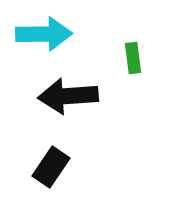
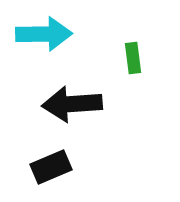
black arrow: moved 4 px right, 8 px down
black rectangle: rotated 33 degrees clockwise
